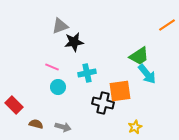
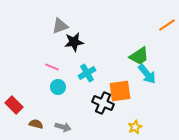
cyan cross: rotated 18 degrees counterclockwise
black cross: rotated 10 degrees clockwise
